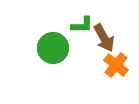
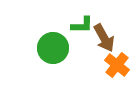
orange cross: moved 1 px right
